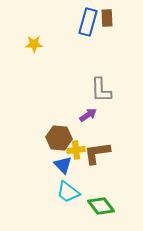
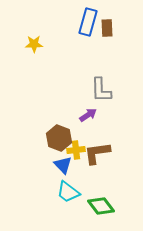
brown rectangle: moved 10 px down
brown hexagon: rotated 15 degrees clockwise
